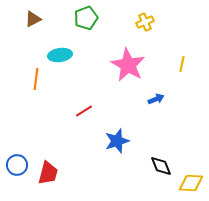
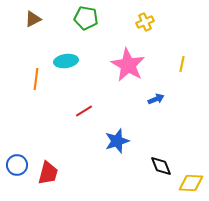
green pentagon: rotated 30 degrees clockwise
cyan ellipse: moved 6 px right, 6 px down
